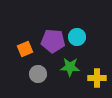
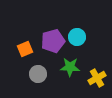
purple pentagon: rotated 20 degrees counterclockwise
yellow cross: rotated 30 degrees counterclockwise
